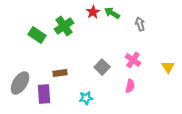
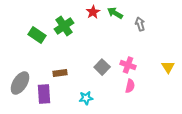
green arrow: moved 3 px right
pink cross: moved 5 px left, 5 px down; rotated 14 degrees counterclockwise
